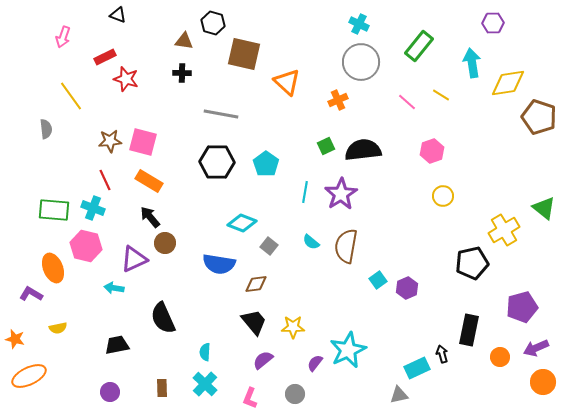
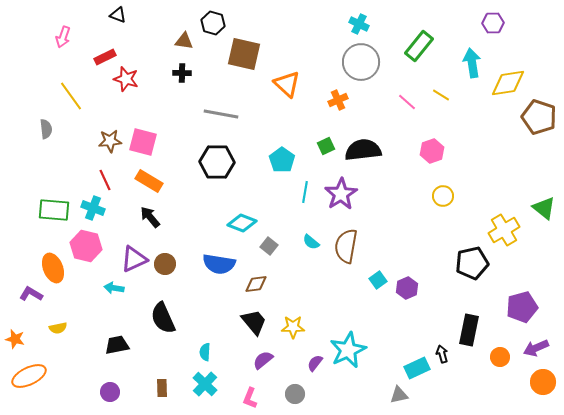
orange triangle at (287, 82): moved 2 px down
cyan pentagon at (266, 164): moved 16 px right, 4 px up
brown circle at (165, 243): moved 21 px down
